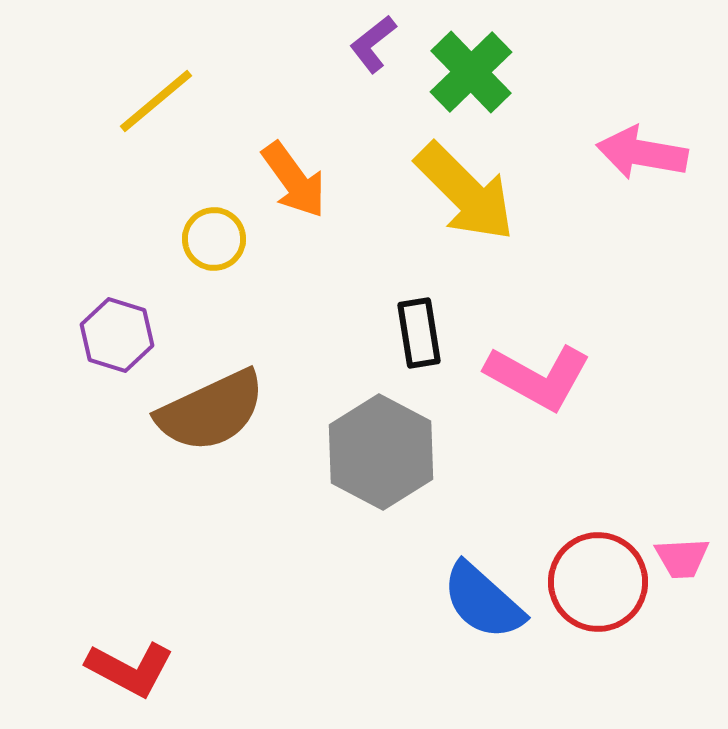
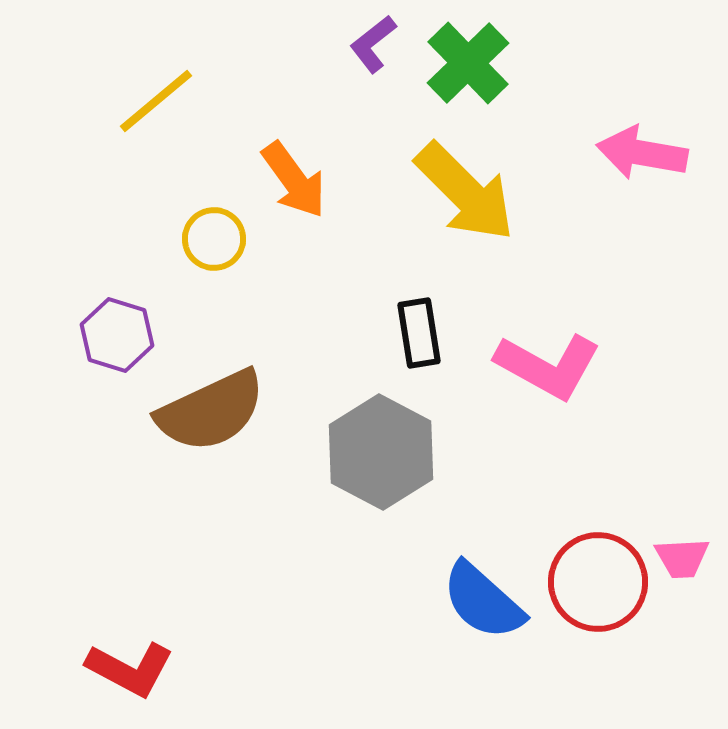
green cross: moved 3 px left, 9 px up
pink L-shape: moved 10 px right, 11 px up
